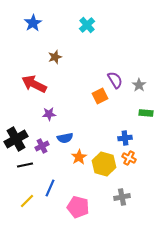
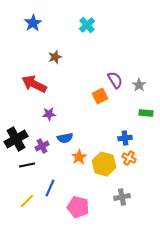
black line: moved 2 px right
